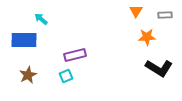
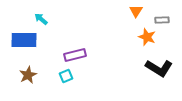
gray rectangle: moved 3 px left, 5 px down
orange star: rotated 24 degrees clockwise
